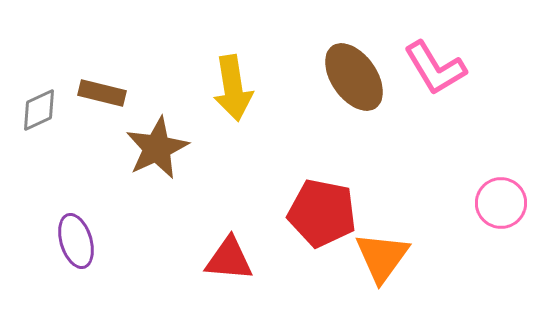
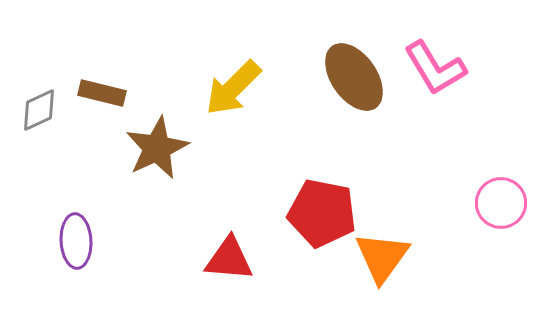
yellow arrow: rotated 54 degrees clockwise
purple ellipse: rotated 14 degrees clockwise
